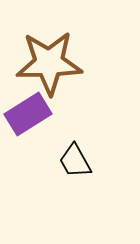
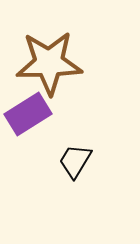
black trapezoid: rotated 60 degrees clockwise
